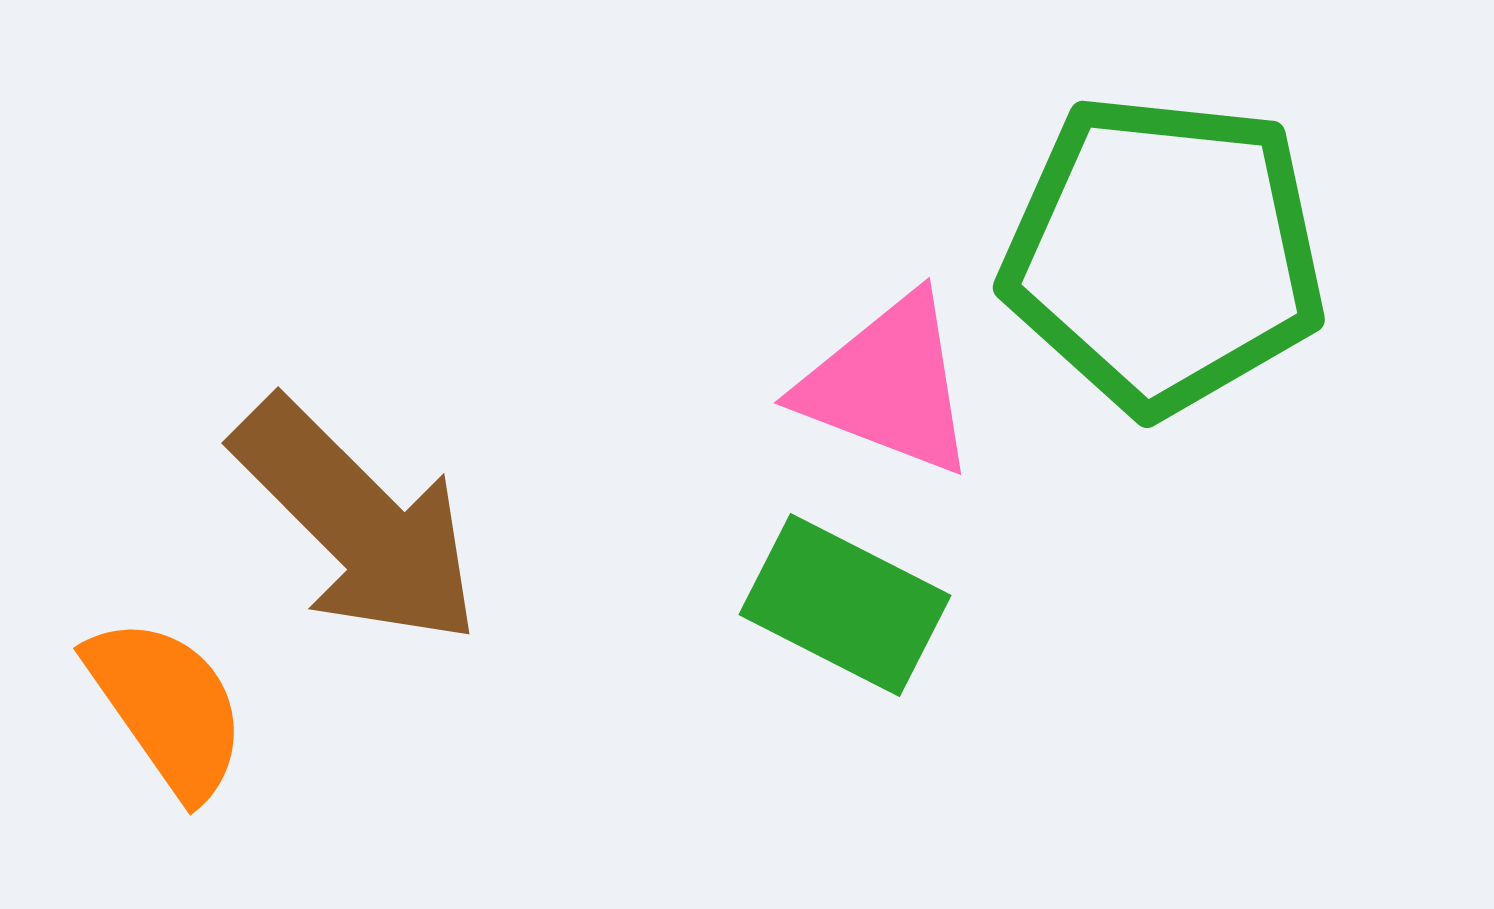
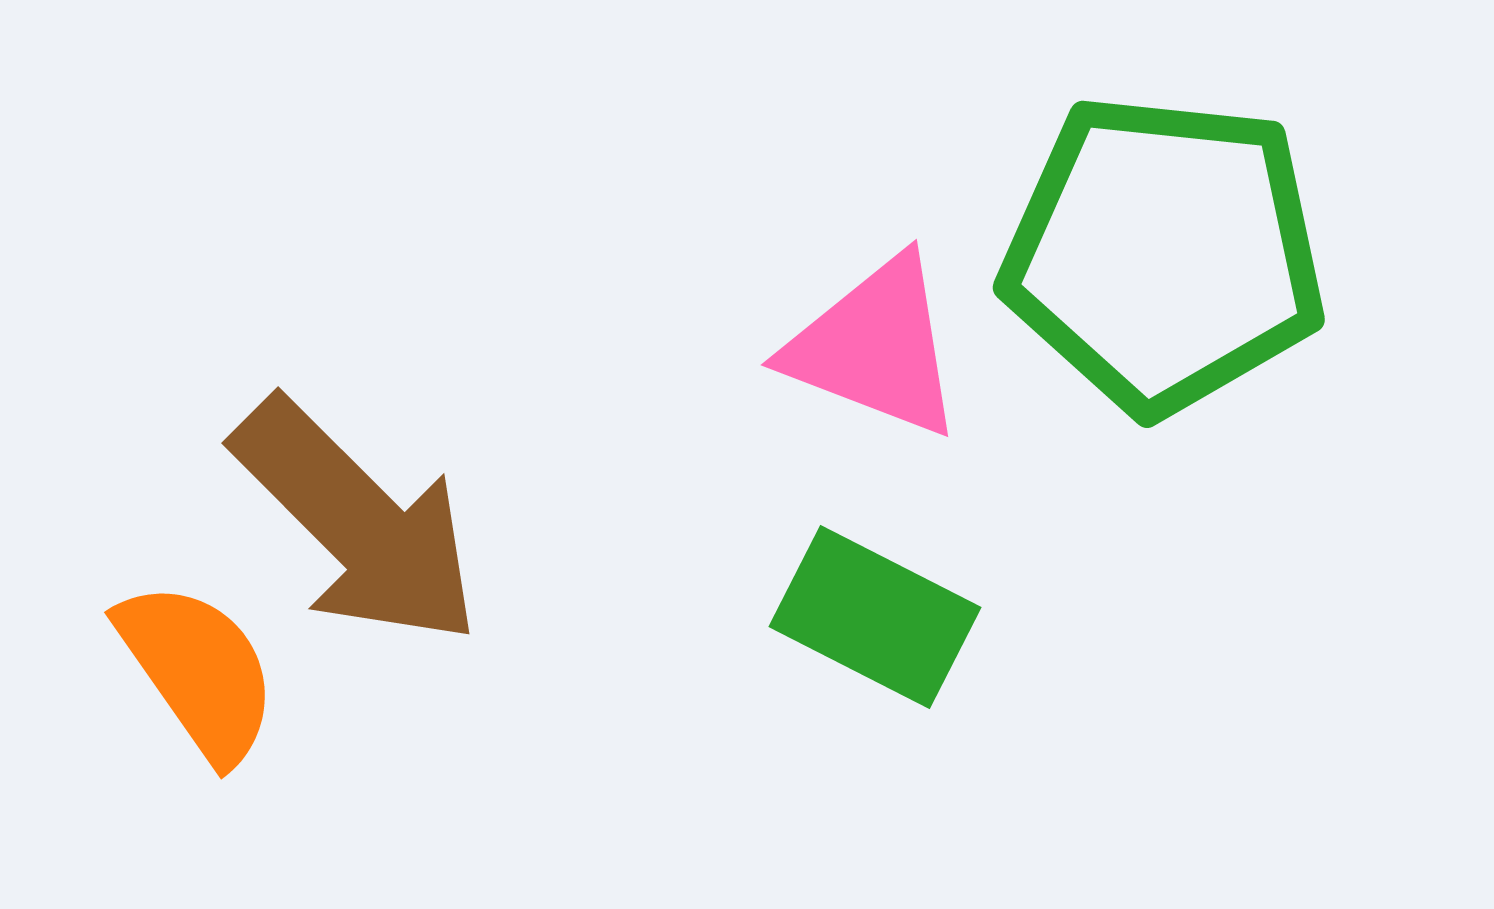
pink triangle: moved 13 px left, 38 px up
green rectangle: moved 30 px right, 12 px down
orange semicircle: moved 31 px right, 36 px up
